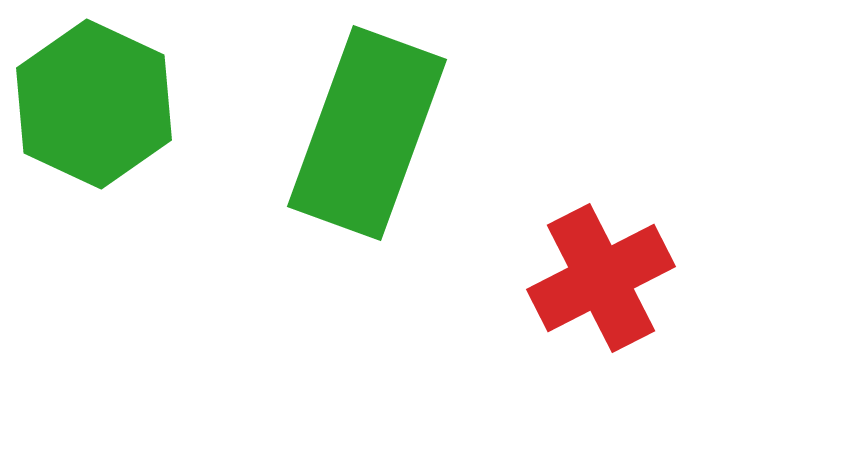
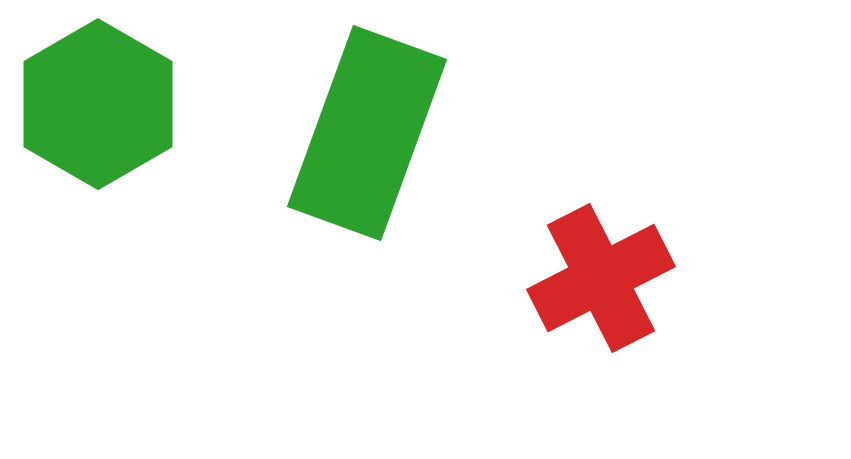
green hexagon: moved 4 px right; rotated 5 degrees clockwise
